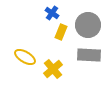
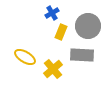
blue cross: rotated 24 degrees clockwise
gray circle: moved 1 px down
gray rectangle: moved 7 px left
